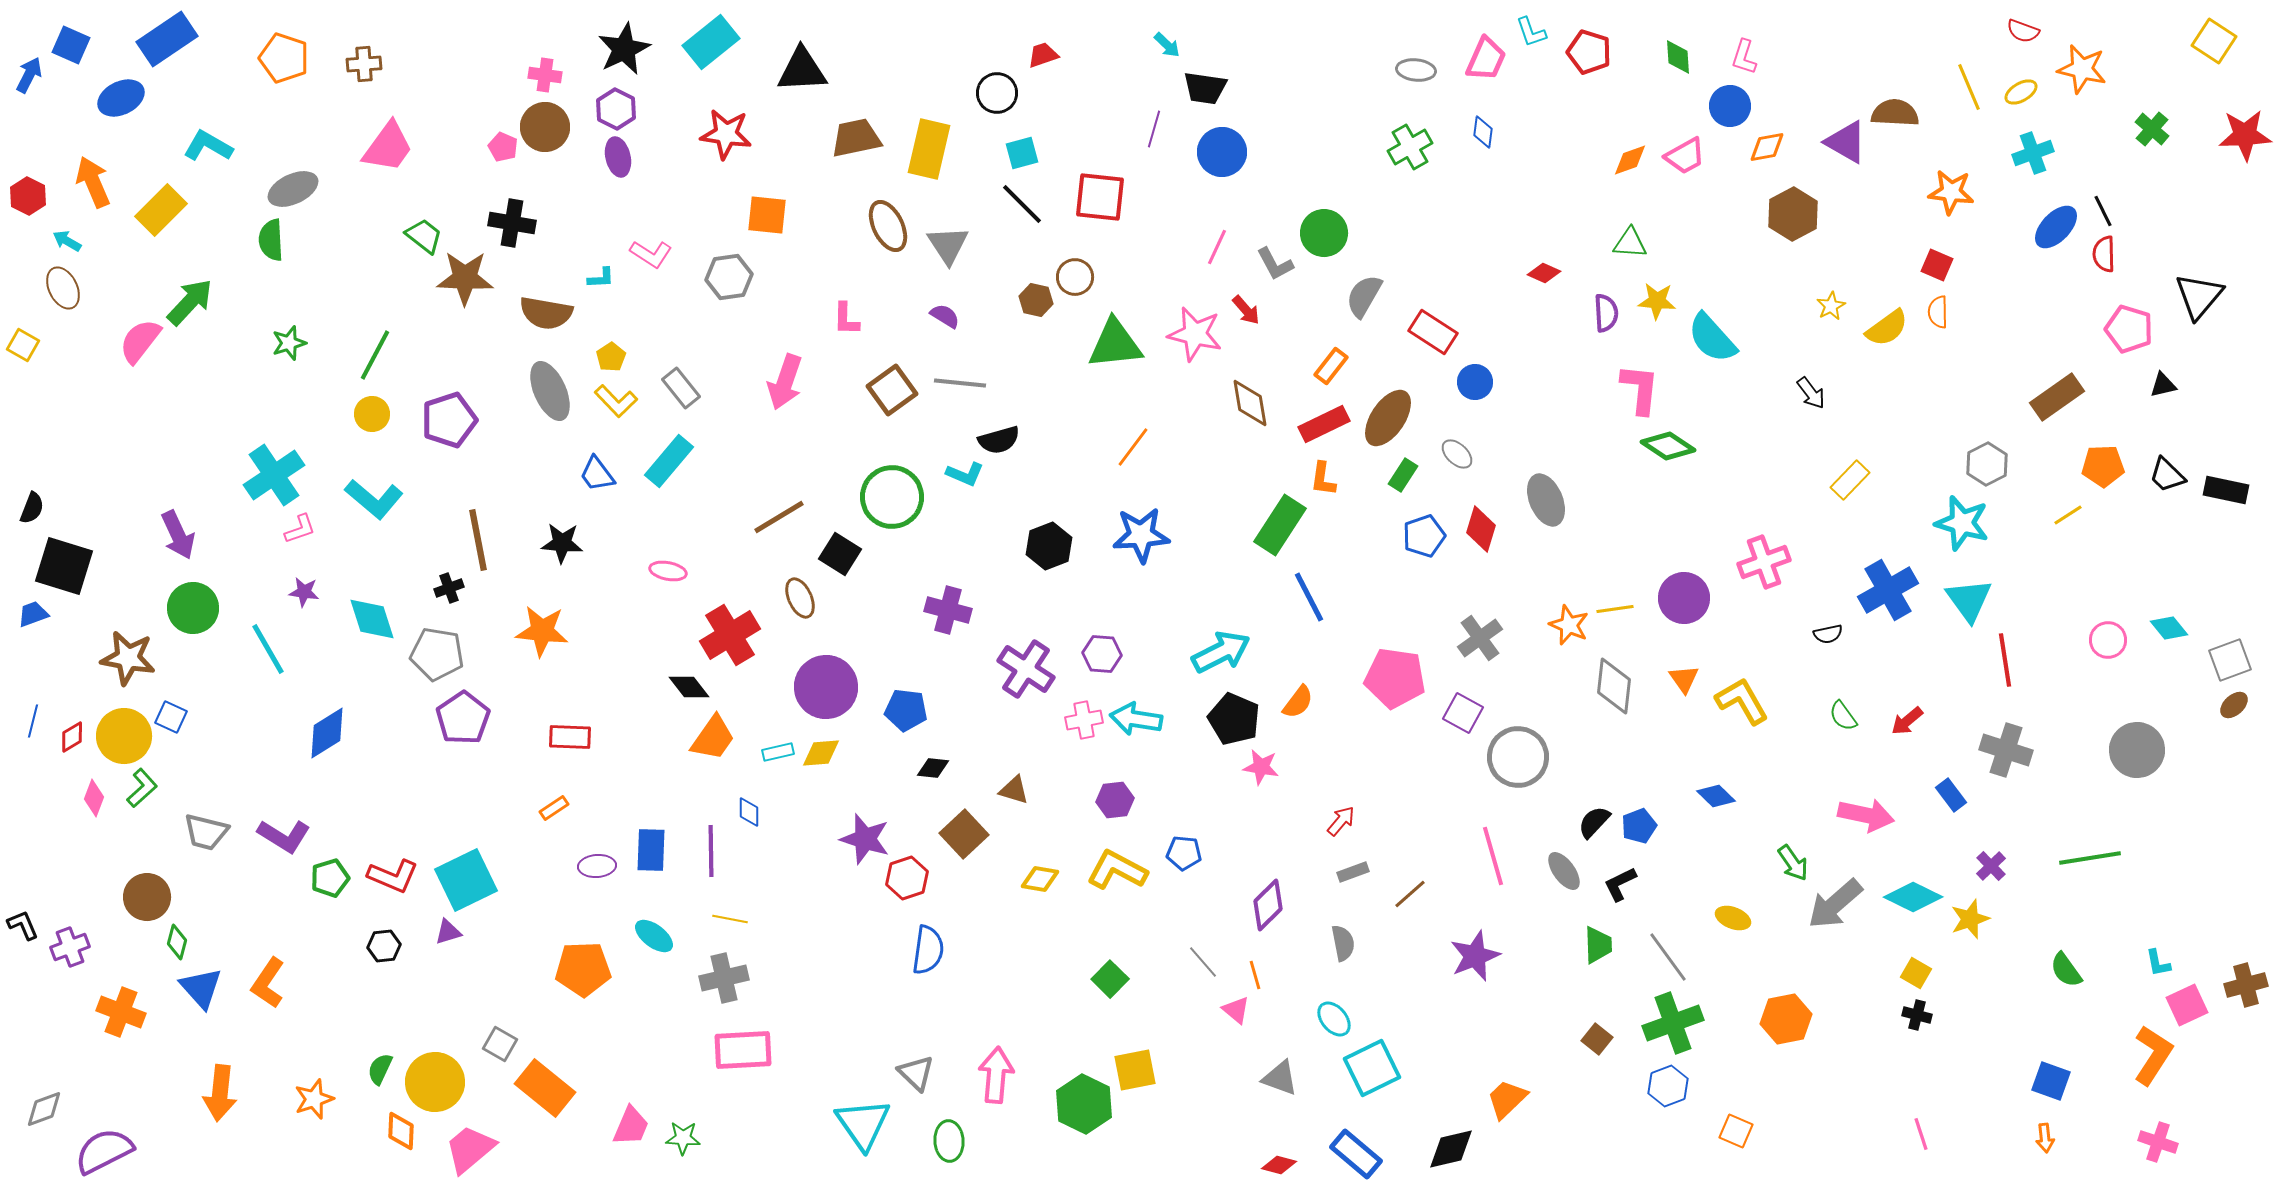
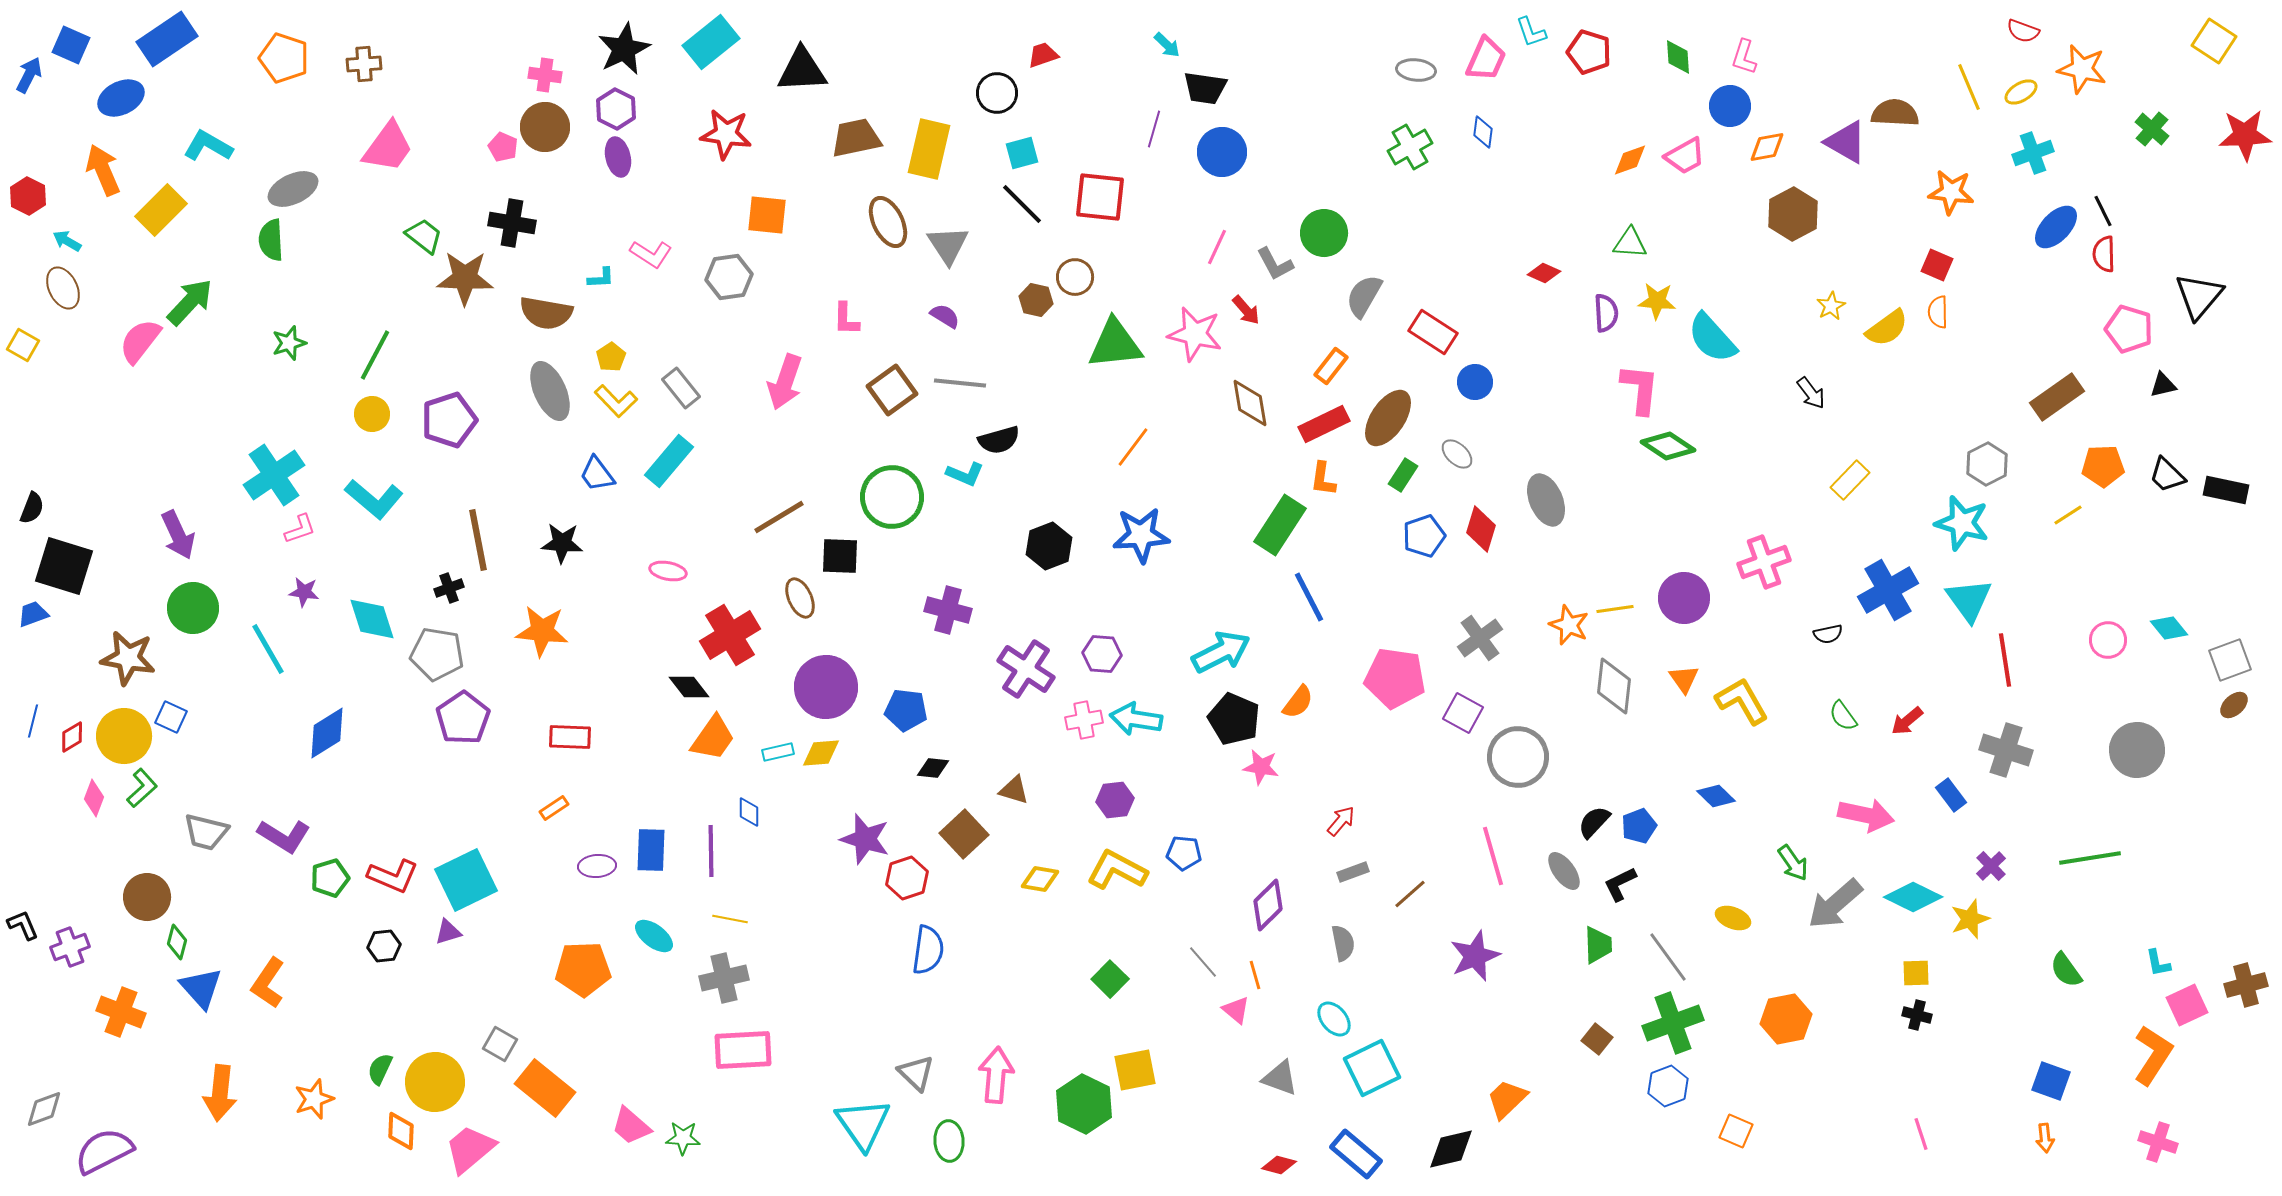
orange arrow at (93, 182): moved 10 px right, 12 px up
brown ellipse at (888, 226): moved 4 px up
black square at (840, 554): moved 2 px down; rotated 30 degrees counterclockwise
yellow square at (1916, 973): rotated 32 degrees counterclockwise
pink trapezoid at (631, 1126): rotated 108 degrees clockwise
